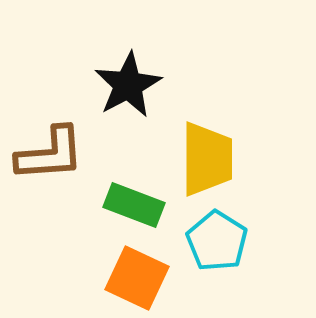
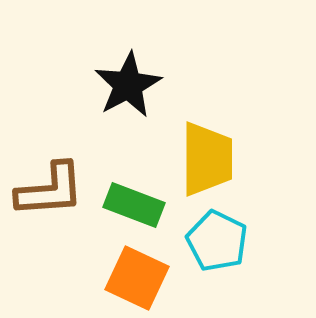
brown L-shape: moved 36 px down
cyan pentagon: rotated 6 degrees counterclockwise
